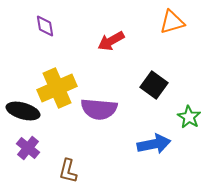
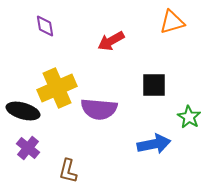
black square: rotated 36 degrees counterclockwise
